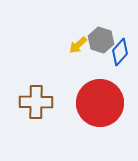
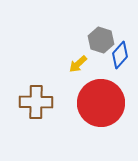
yellow arrow: moved 19 px down
blue diamond: moved 3 px down
red circle: moved 1 px right
